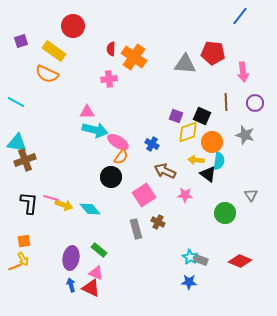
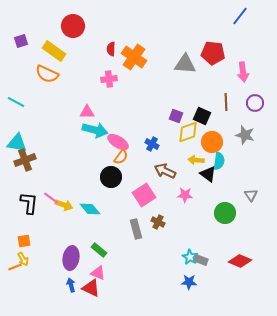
pink line at (51, 198): rotated 21 degrees clockwise
pink triangle at (96, 273): moved 2 px right
